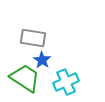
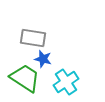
blue star: moved 1 px right, 1 px up; rotated 18 degrees counterclockwise
cyan cross: rotated 10 degrees counterclockwise
